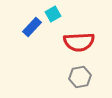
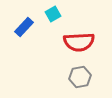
blue rectangle: moved 8 px left
